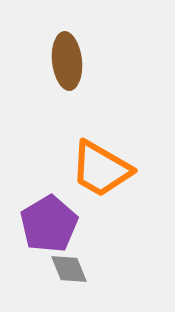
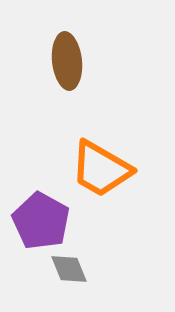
purple pentagon: moved 8 px left, 3 px up; rotated 12 degrees counterclockwise
